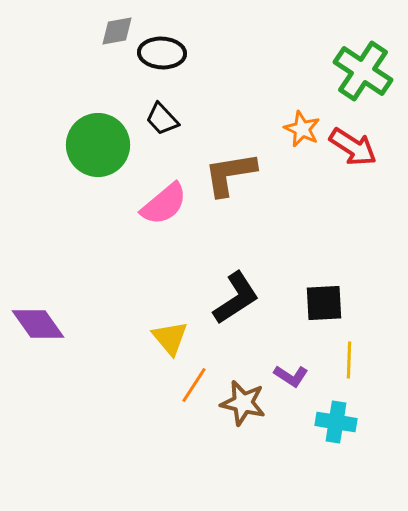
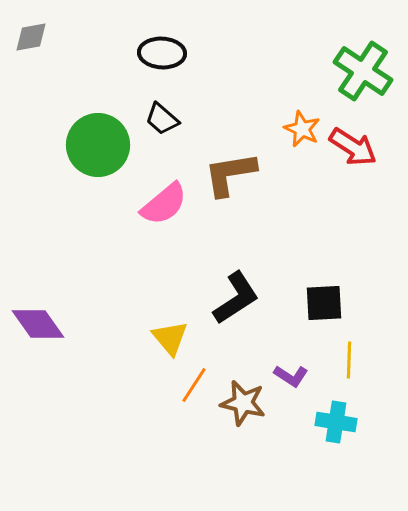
gray diamond: moved 86 px left, 6 px down
black trapezoid: rotated 6 degrees counterclockwise
